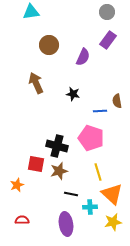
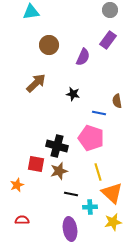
gray circle: moved 3 px right, 2 px up
brown arrow: rotated 70 degrees clockwise
blue line: moved 1 px left, 2 px down; rotated 16 degrees clockwise
orange triangle: moved 1 px up
purple ellipse: moved 4 px right, 5 px down
